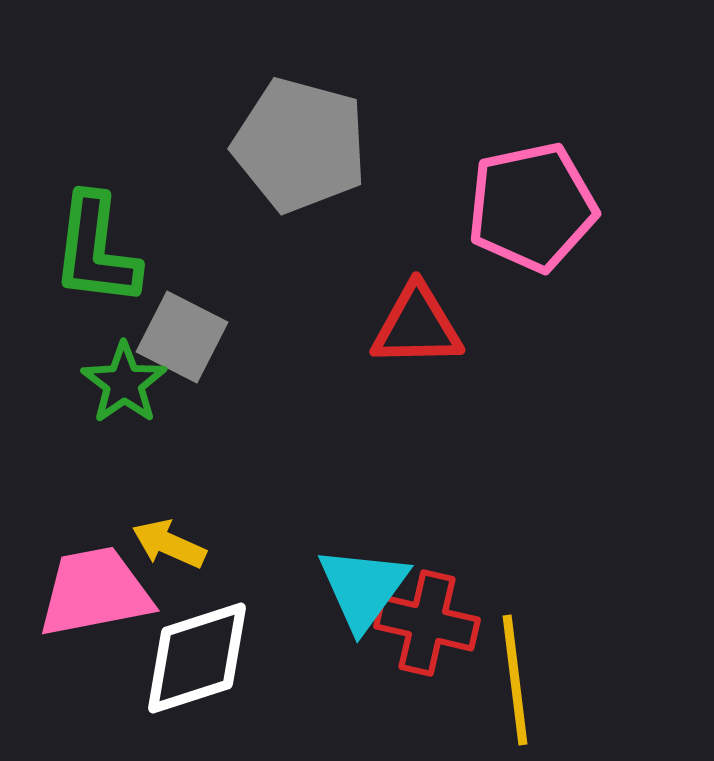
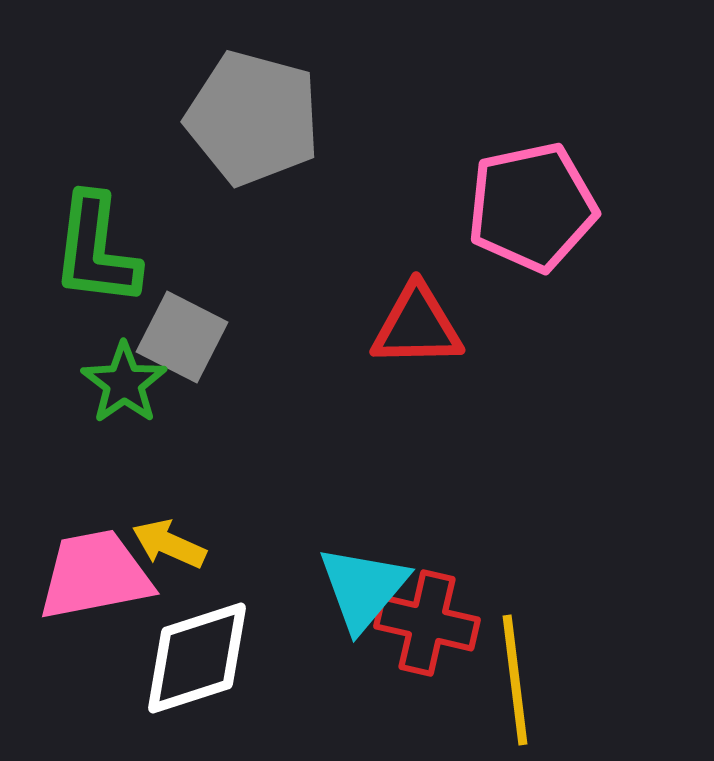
gray pentagon: moved 47 px left, 27 px up
cyan triangle: rotated 4 degrees clockwise
pink trapezoid: moved 17 px up
